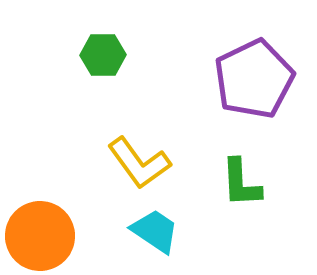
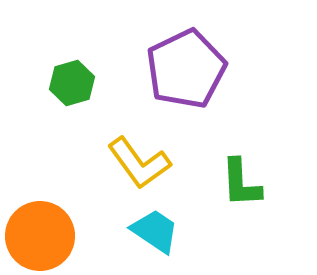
green hexagon: moved 31 px left, 28 px down; rotated 15 degrees counterclockwise
purple pentagon: moved 68 px left, 10 px up
